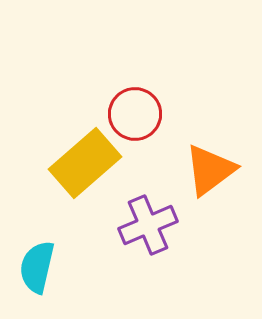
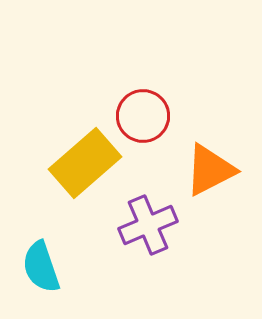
red circle: moved 8 px right, 2 px down
orange triangle: rotated 10 degrees clockwise
cyan semicircle: moved 4 px right; rotated 32 degrees counterclockwise
